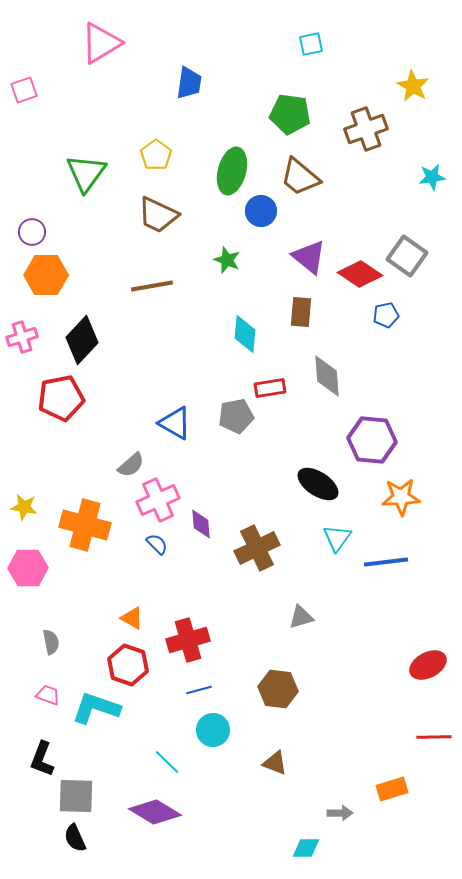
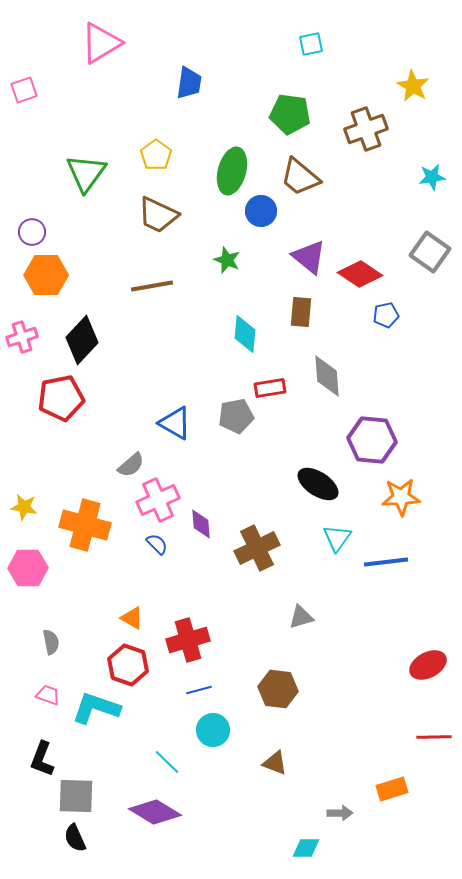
gray square at (407, 256): moved 23 px right, 4 px up
